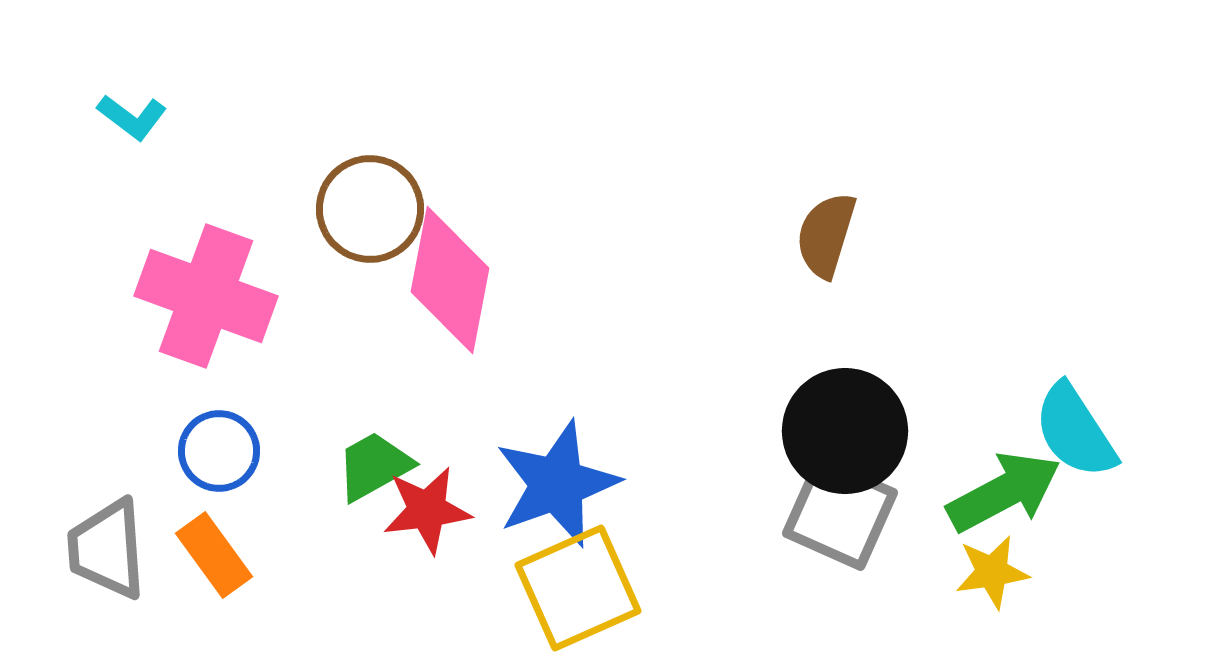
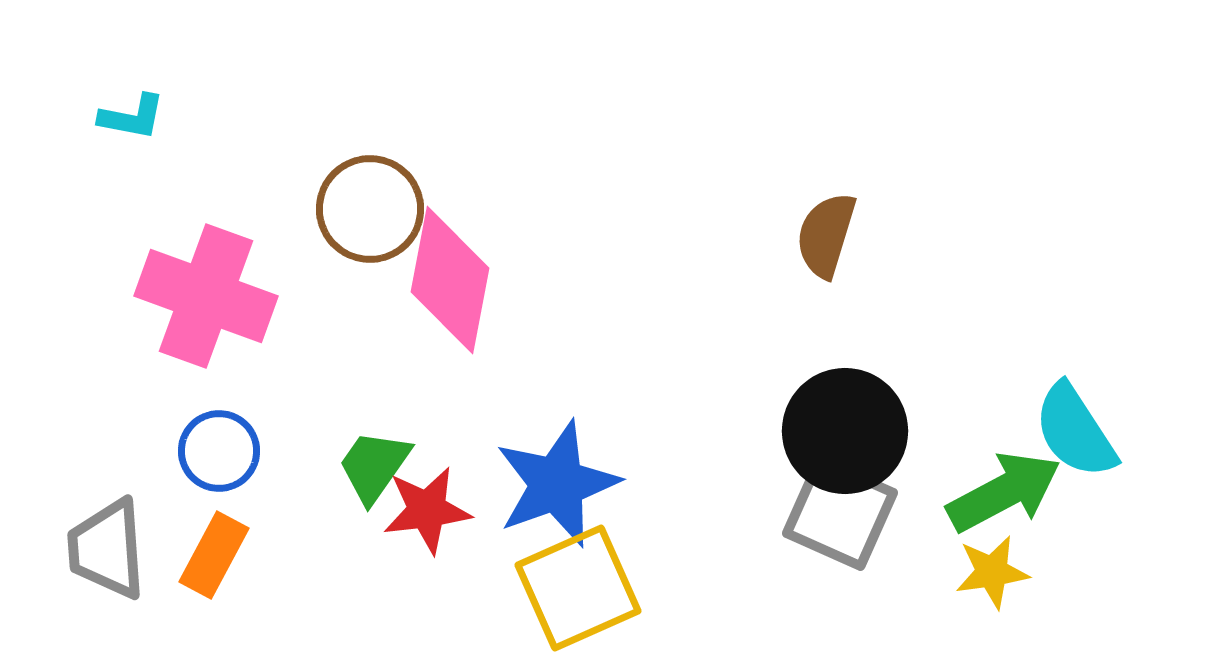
cyan L-shape: rotated 26 degrees counterclockwise
green trapezoid: rotated 26 degrees counterclockwise
orange rectangle: rotated 64 degrees clockwise
